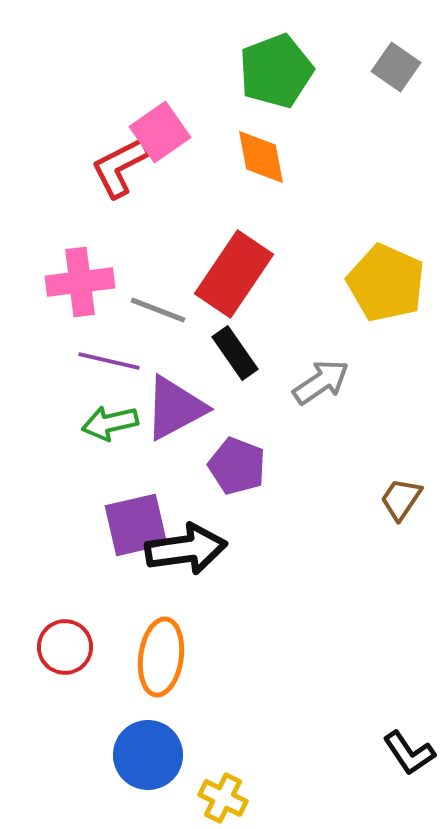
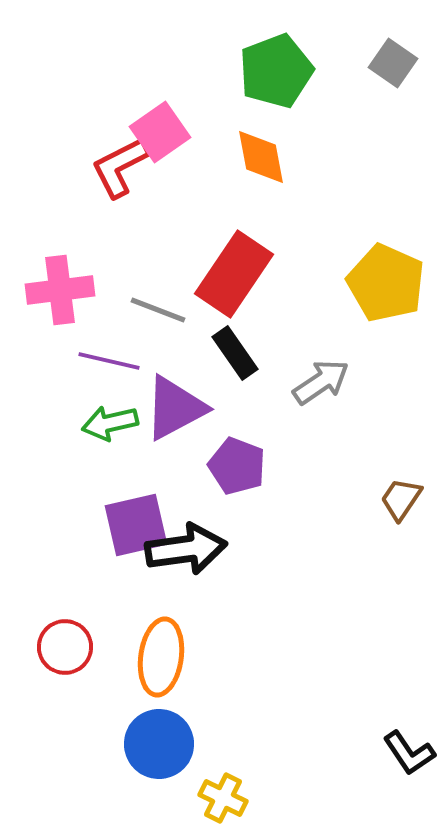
gray square: moved 3 px left, 4 px up
pink cross: moved 20 px left, 8 px down
blue circle: moved 11 px right, 11 px up
